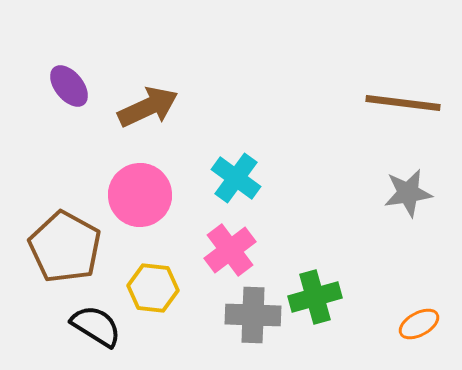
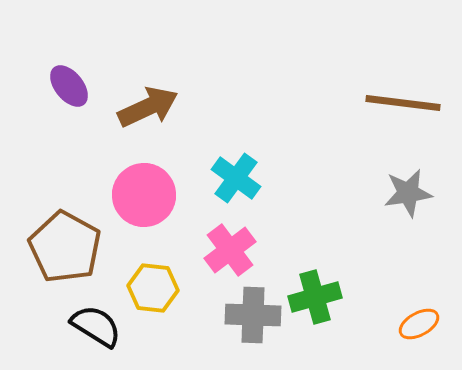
pink circle: moved 4 px right
